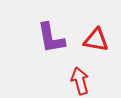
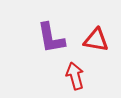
red arrow: moved 5 px left, 5 px up
